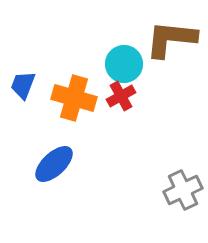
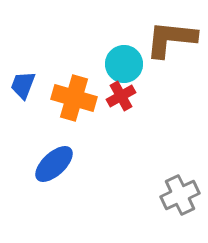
gray cross: moved 3 px left, 5 px down
